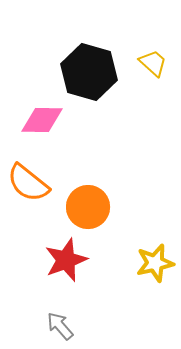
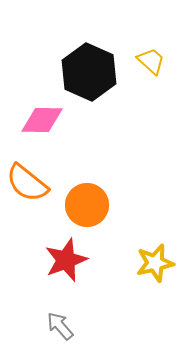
yellow trapezoid: moved 2 px left, 2 px up
black hexagon: rotated 8 degrees clockwise
orange semicircle: moved 1 px left
orange circle: moved 1 px left, 2 px up
